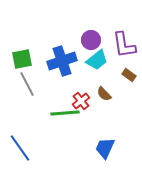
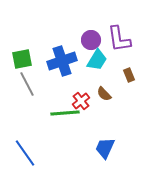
purple L-shape: moved 5 px left, 6 px up
cyan trapezoid: rotated 20 degrees counterclockwise
brown rectangle: rotated 32 degrees clockwise
blue line: moved 5 px right, 5 px down
